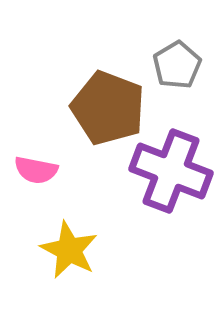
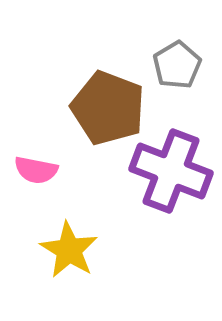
yellow star: rotated 4 degrees clockwise
